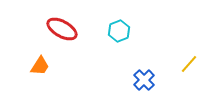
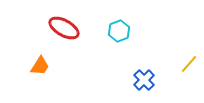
red ellipse: moved 2 px right, 1 px up
